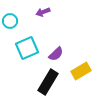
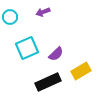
cyan circle: moved 4 px up
black rectangle: rotated 35 degrees clockwise
